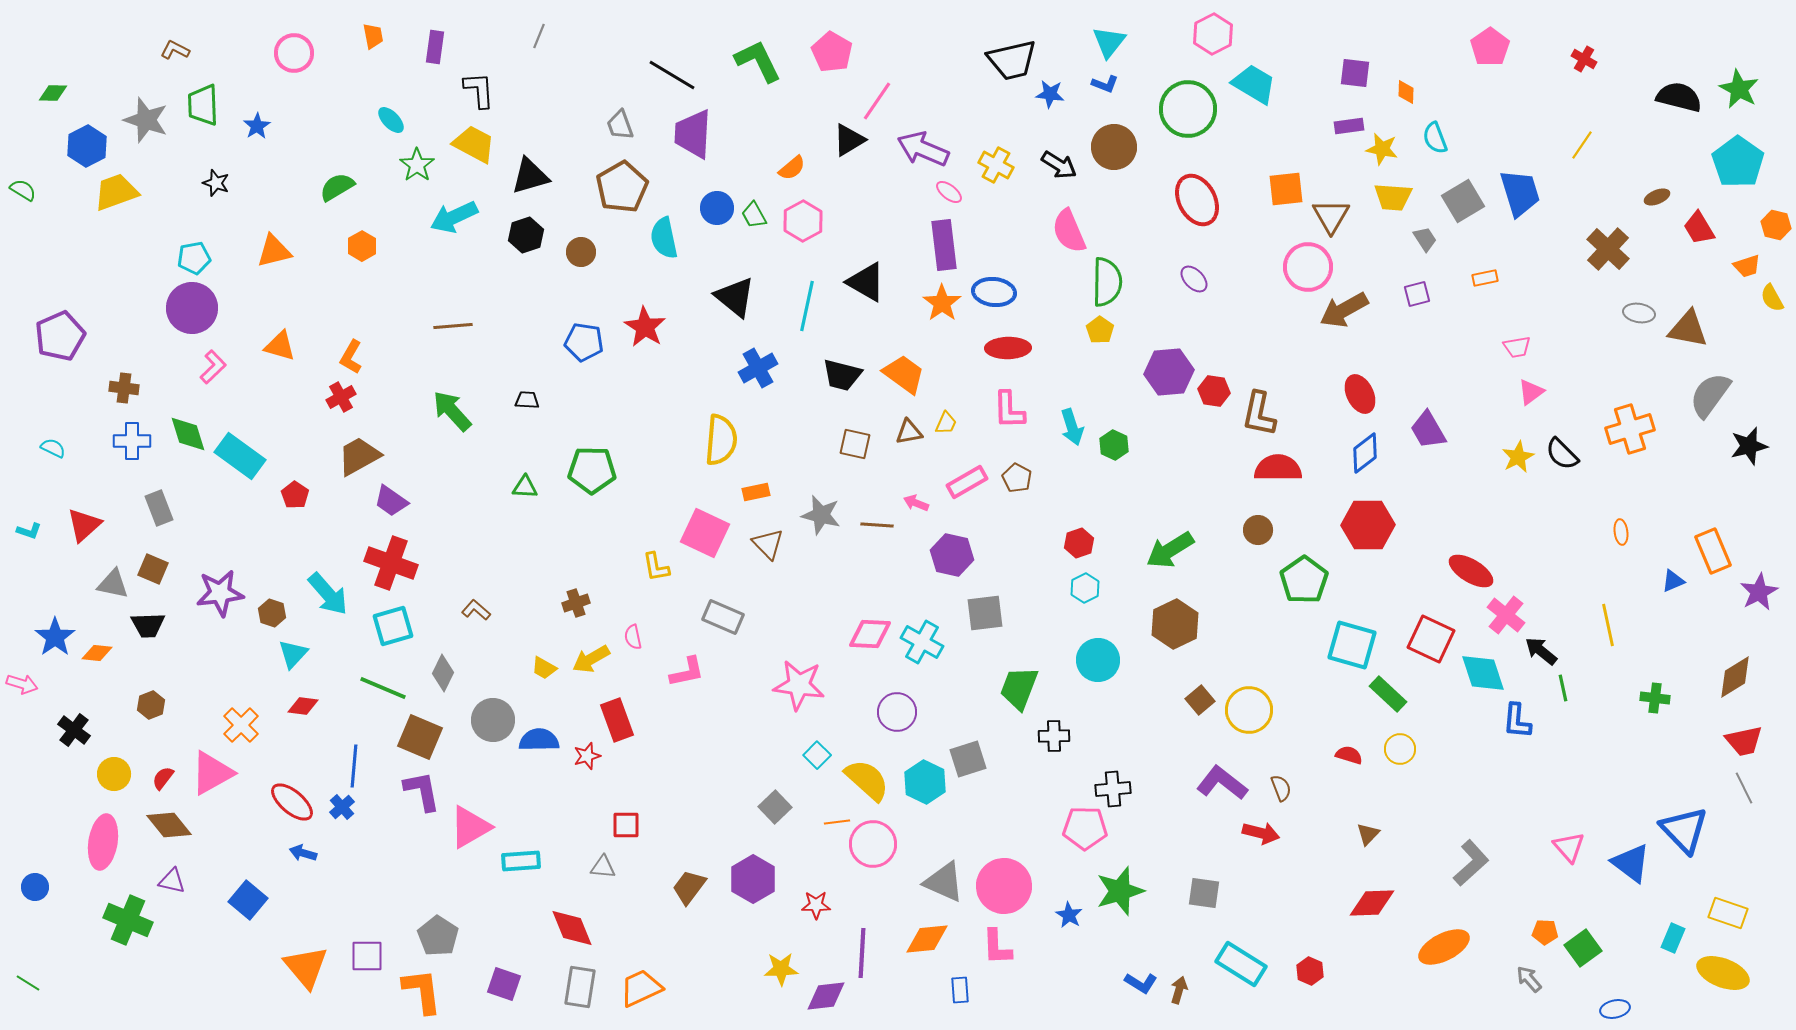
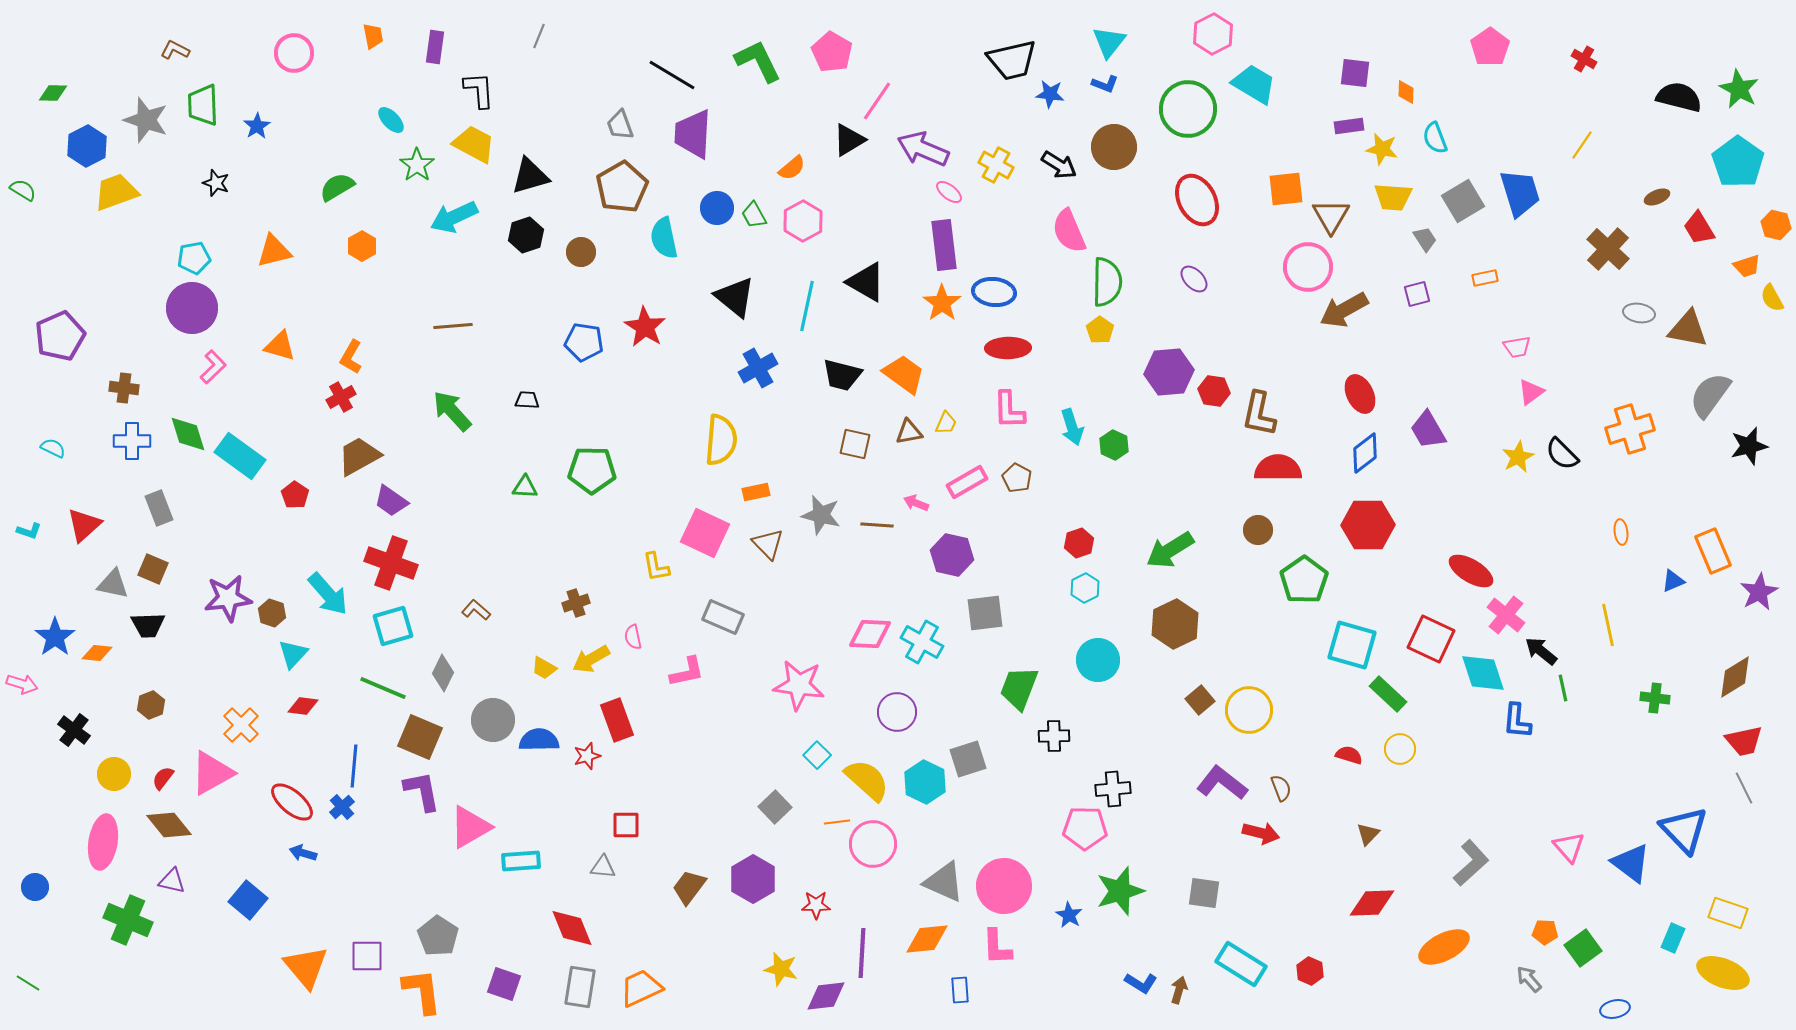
purple star at (220, 593): moved 8 px right, 5 px down
yellow star at (781, 969): rotated 16 degrees clockwise
